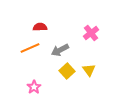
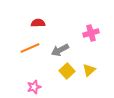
red semicircle: moved 2 px left, 4 px up
pink cross: rotated 21 degrees clockwise
yellow triangle: rotated 24 degrees clockwise
pink star: rotated 16 degrees clockwise
